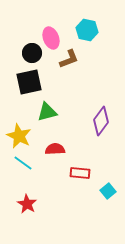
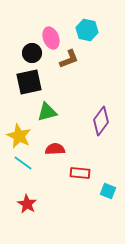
cyan square: rotated 28 degrees counterclockwise
